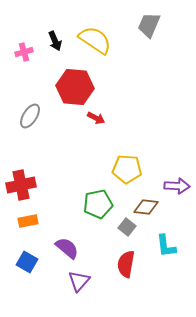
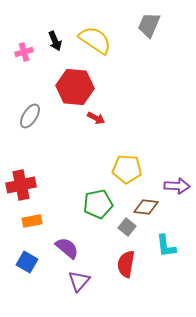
orange rectangle: moved 4 px right
